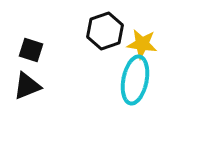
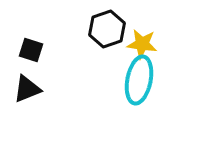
black hexagon: moved 2 px right, 2 px up
cyan ellipse: moved 4 px right
black triangle: moved 3 px down
